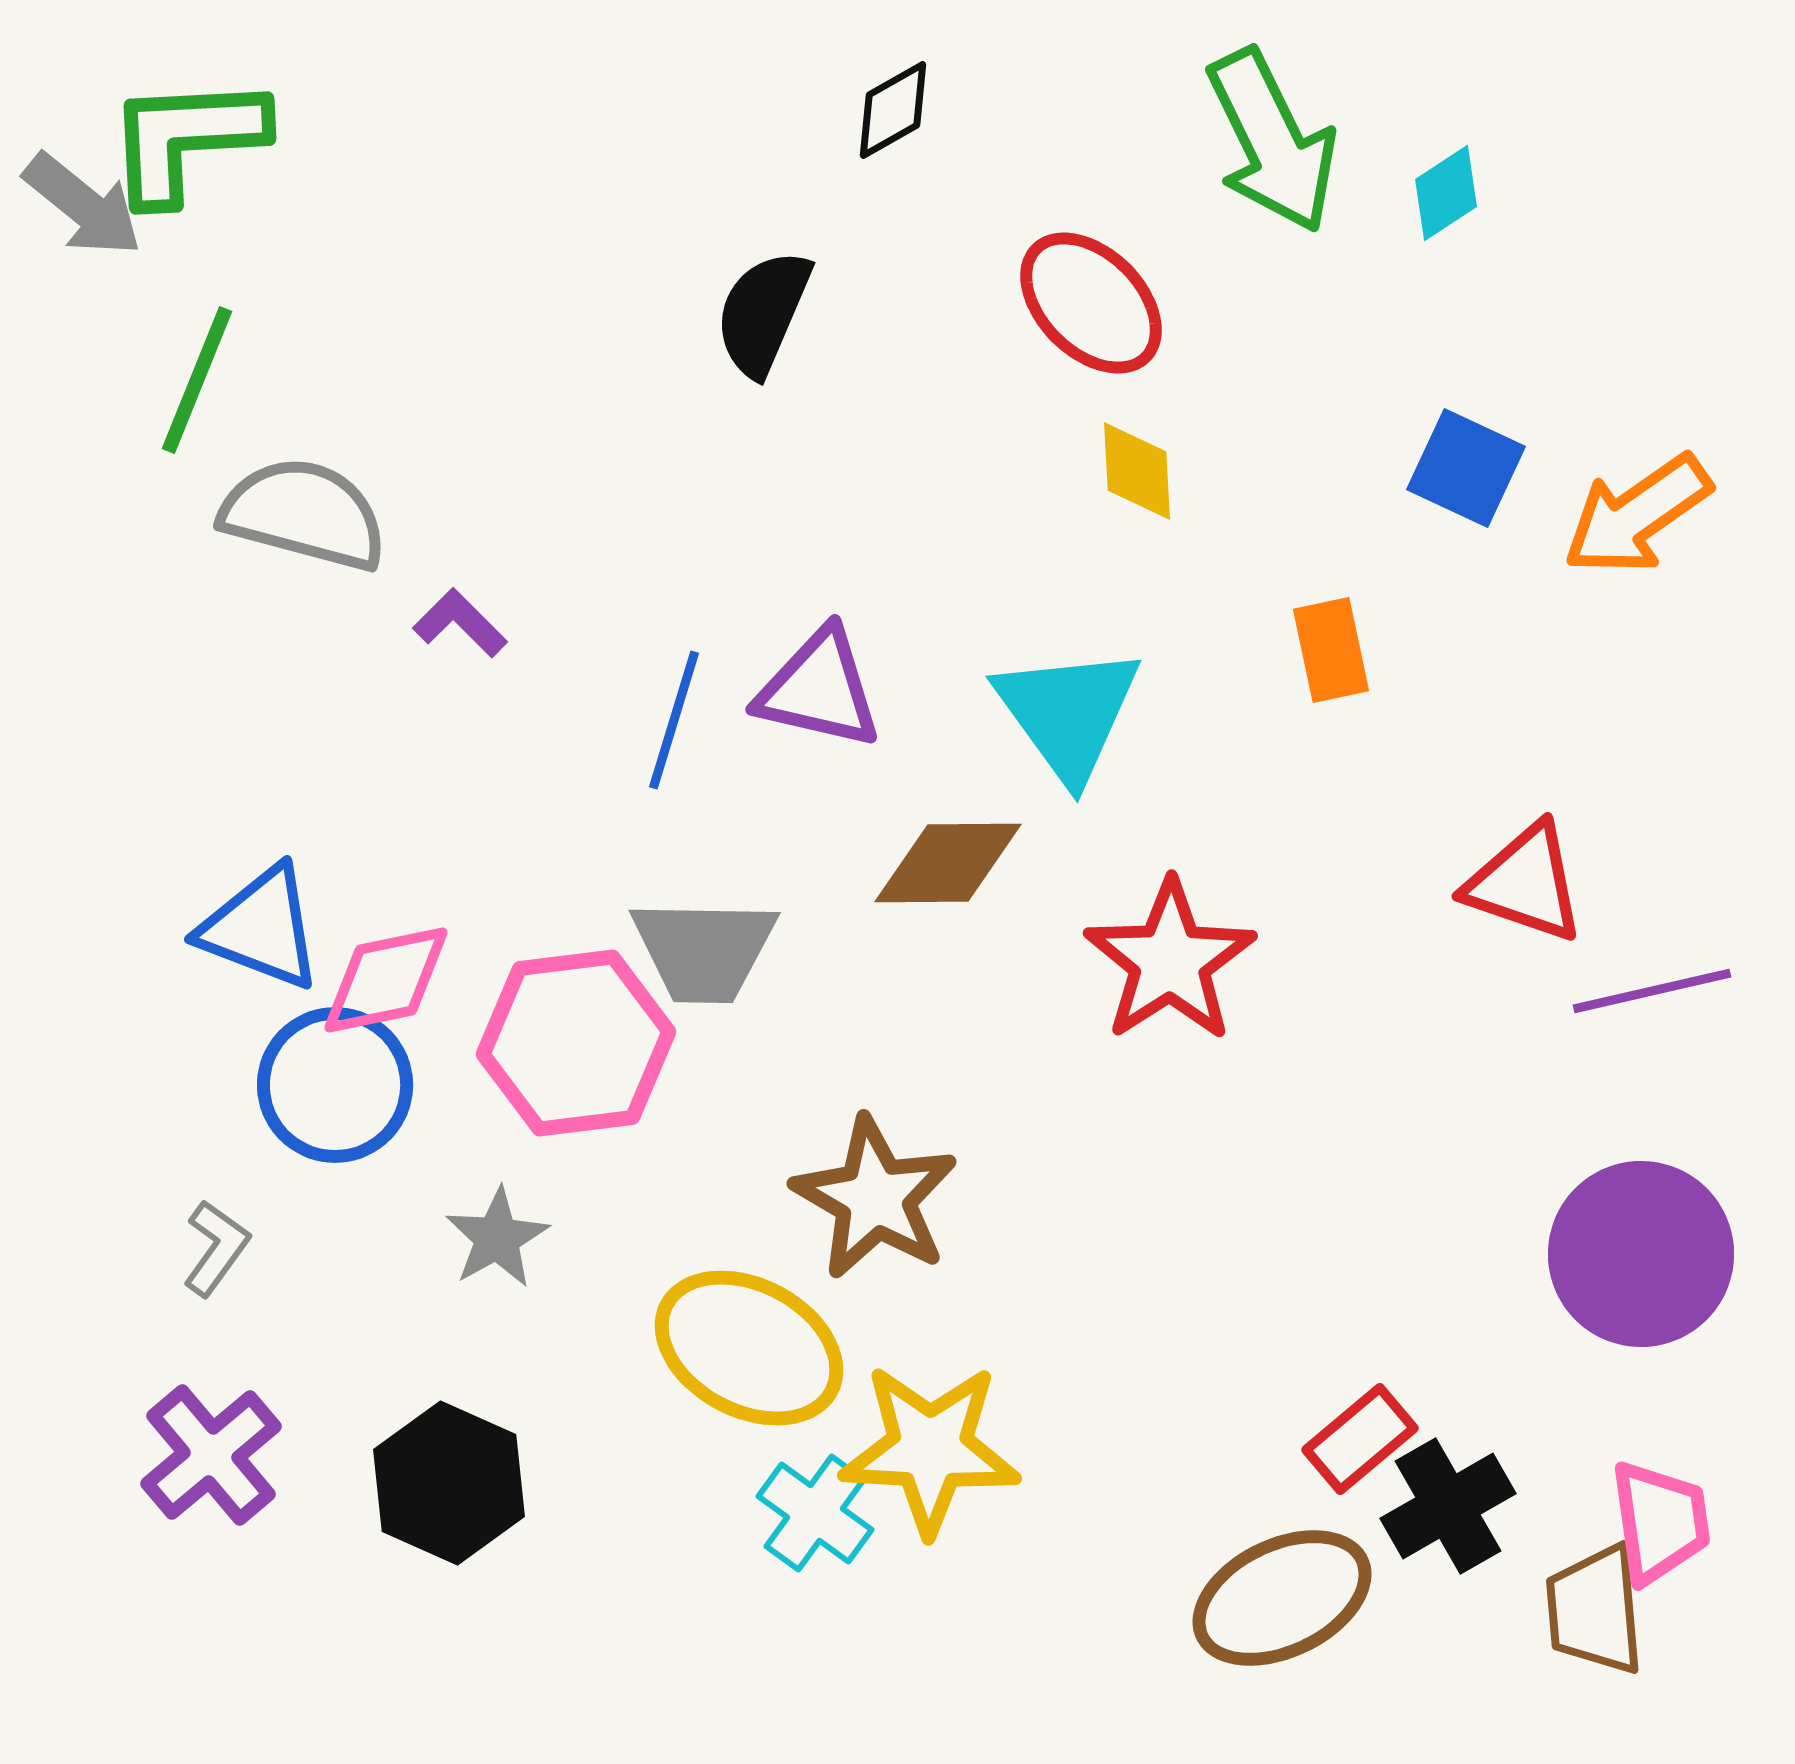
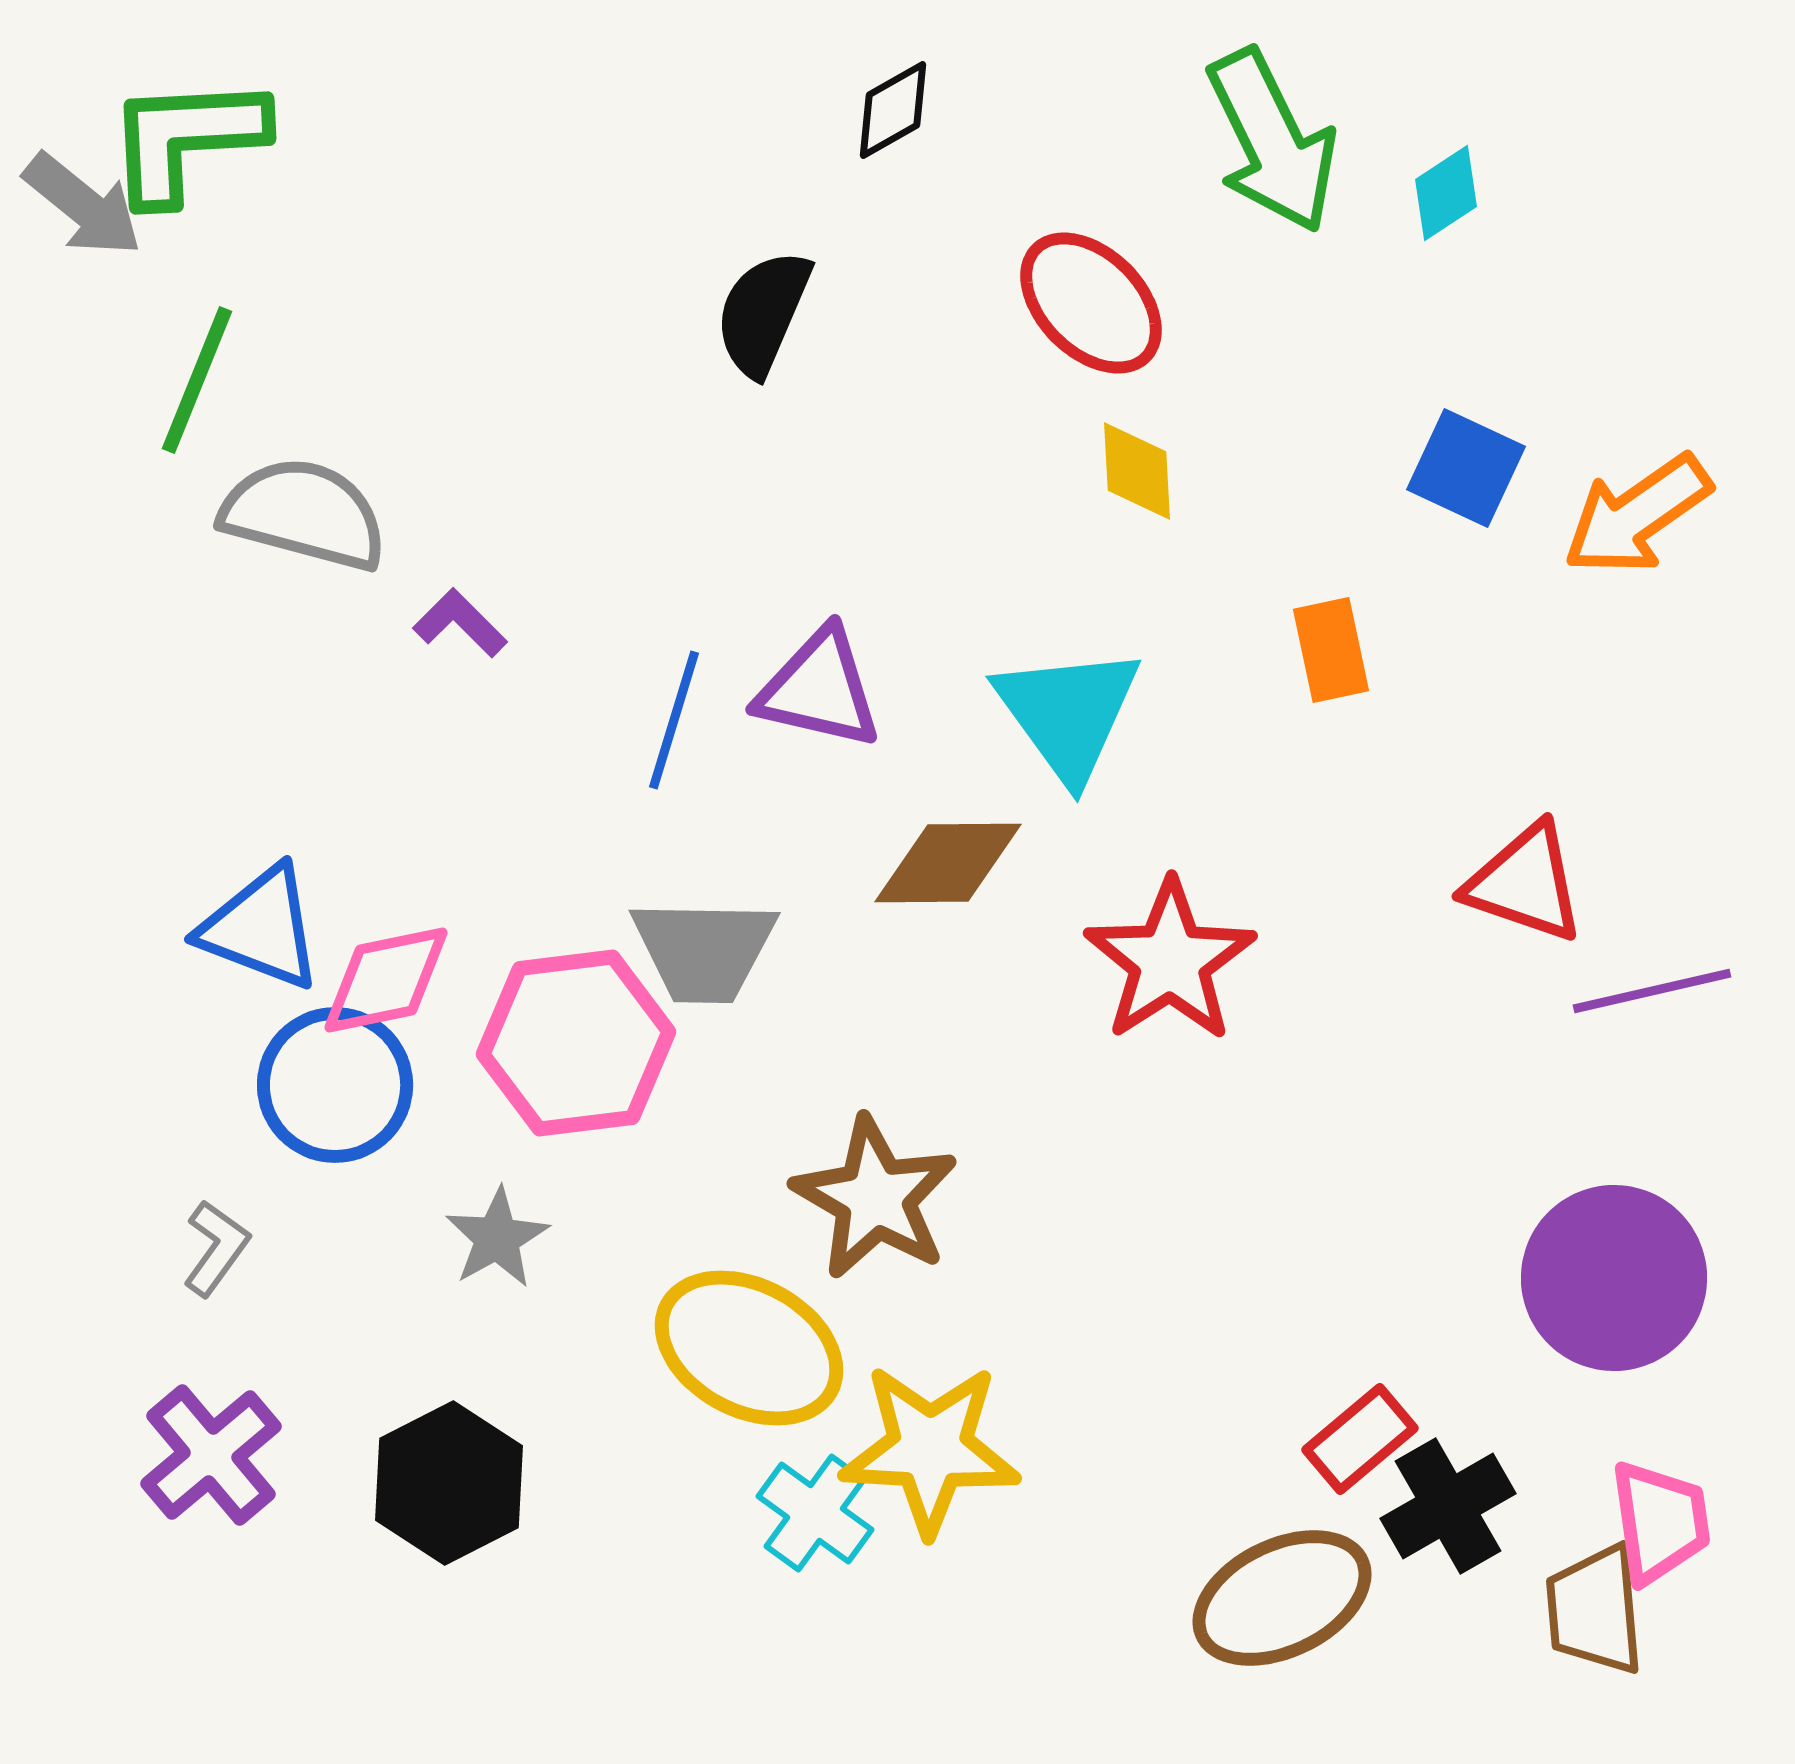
purple circle: moved 27 px left, 24 px down
black hexagon: rotated 9 degrees clockwise
